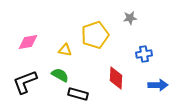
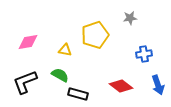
red diamond: moved 5 px right, 8 px down; rotated 55 degrees counterclockwise
blue arrow: rotated 72 degrees clockwise
